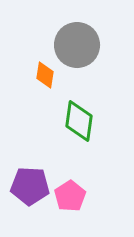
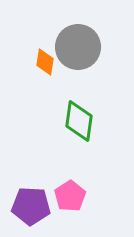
gray circle: moved 1 px right, 2 px down
orange diamond: moved 13 px up
purple pentagon: moved 1 px right, 20 px down
